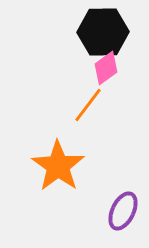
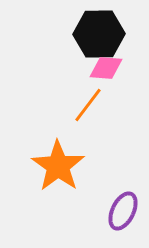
black hexagon: moved 4 px left, 2 px down
pink diamond: rotated 40 degrees clockwise
